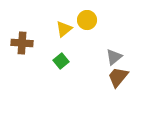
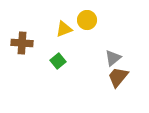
yellow triangle: rotated 18 degrees clockwise
gray triangle: moved 1 px left, 1 px down
green square: moved 3 px left
